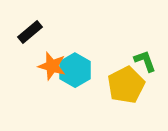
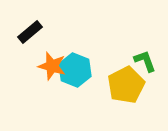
cyan hexagon: rotated 8 degrees counterclockwise
